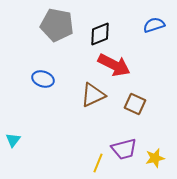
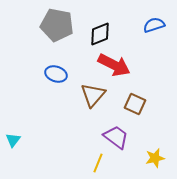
blue ellipse: moved 13 px right, 5 px up
brown triangle: rotated 24 degrees counterclockwise
purple trapezoid: moved 8 px left, 12 px up; rotated 128 degrees counterclockwise
